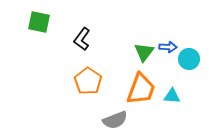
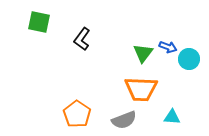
blue arrow: rotated 18 degrees clockwise
green triangle: moved 1 px left, 1 px down
orange pentagon: moved 11 px left, 33 px down
orange trapezoid: rotated 72 degrees clockwise
cyan triangle: moved 21 px down
gray semicircle: moved 9 px right
